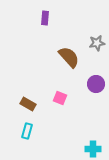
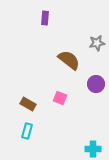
brown semicircle: moved 3 px down; rotated 10 degrees counterclockwise
